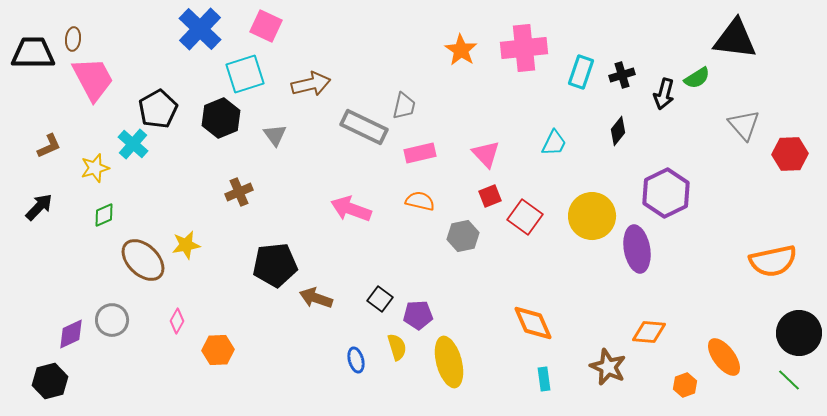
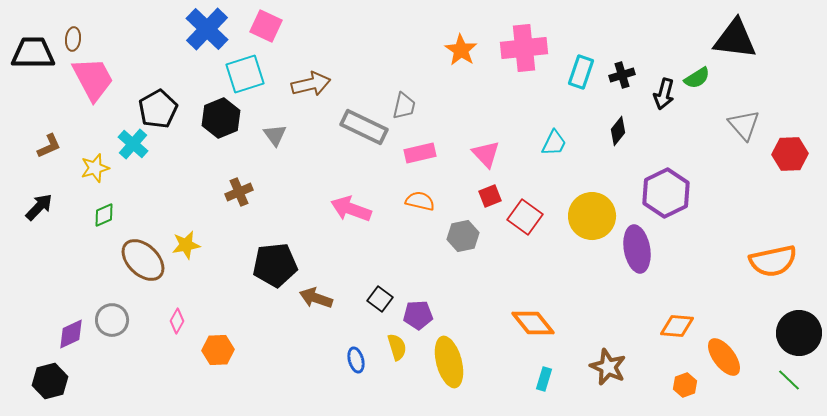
blue cross at (200, 29): moved 7 px right
orange diamond at (533, 323): rotated 15 degrees counterclockwise
orange diamond at (649, 332): moved 28 px right, 6 px up
cyan rectangle at (544, 379): rotated 25 degrees clockwise
